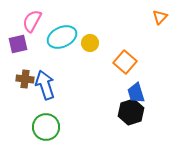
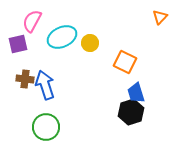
orange square: rotated 15 degrees counterclockwise
